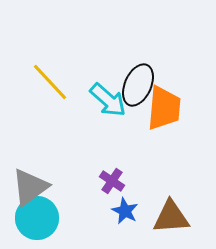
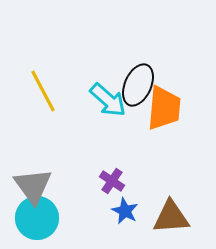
yellow line: moved 7 px left, 9 px down; rotated 15 degrees clockwise
gray triangle: moved 3 px right, 1 px up; rotated 30 degrees counterclockwise
